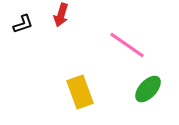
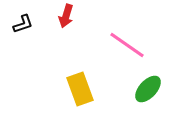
red arrow: moved 5 px right, 1 px down
yellow rectangle: moved 3 px up
